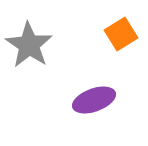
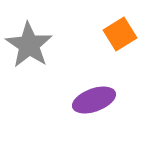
orange square: moved 1 px left
